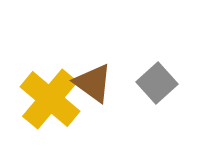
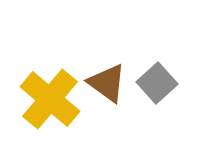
brown triangle: moved 14 px right
